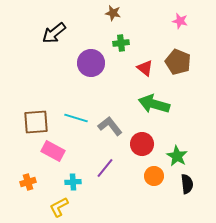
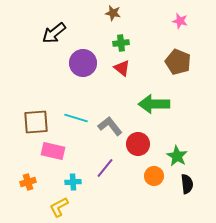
purple circle: moved 8 px left
red triangle: moved 23 px left
green arrow: rotated 16 degrees counterclockwise
red circle: moved 4 px left
pink rectangle: rotated 15 degrees counterclockwise
